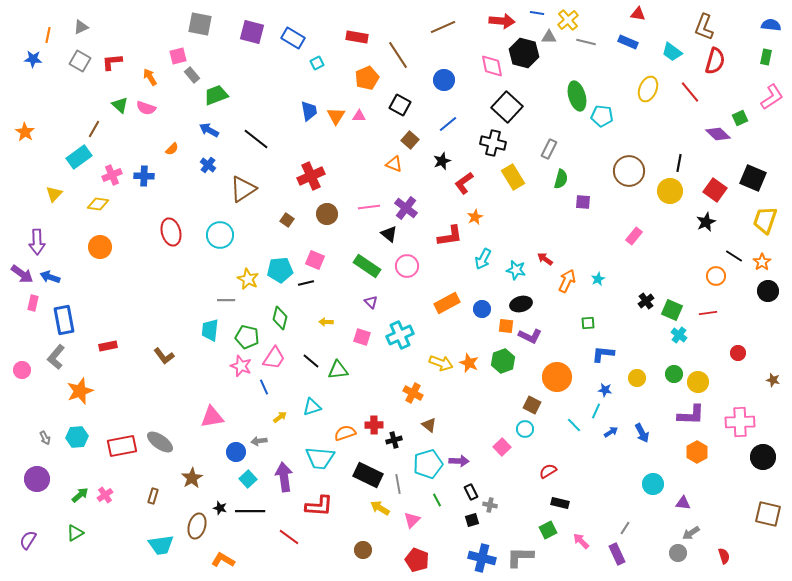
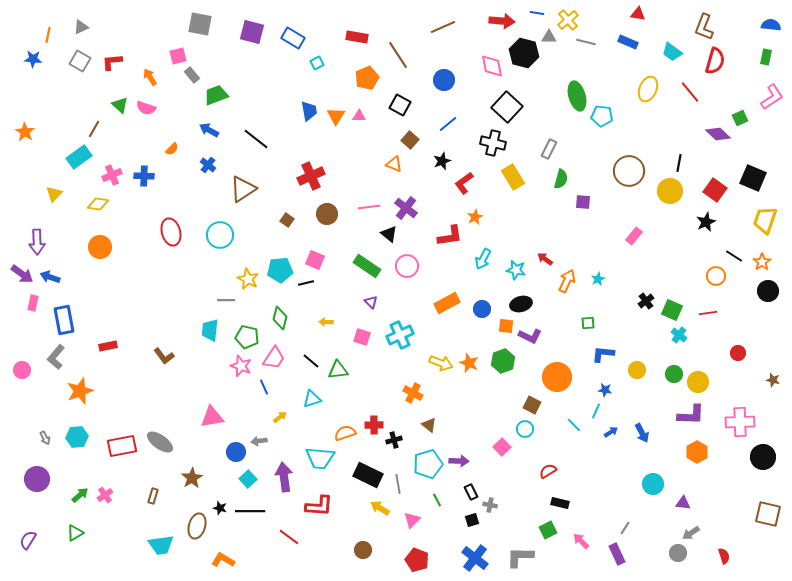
yellow circle at (637, 378): moved 8 px up
cyan triangle at (312, 407): moved 8 px up
blue cross at (482, 558): moved 7 px left; rotated 24 degrees clockwise
